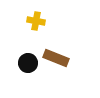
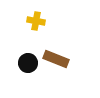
brown rectangle: moved 1 px down
